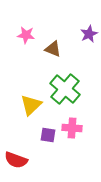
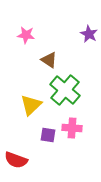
purple star: rotated 18 degrees counterclockwise
brown triangle: moved 4 px left, 11 px down; rotated 12 degrees clockwise
green cross: moved 1 px down
